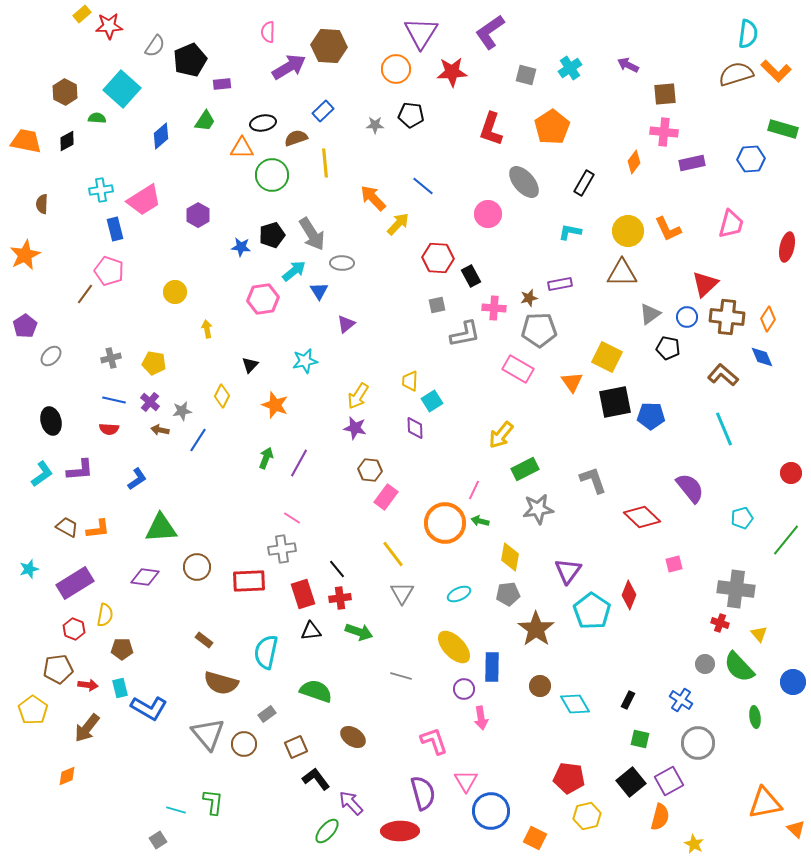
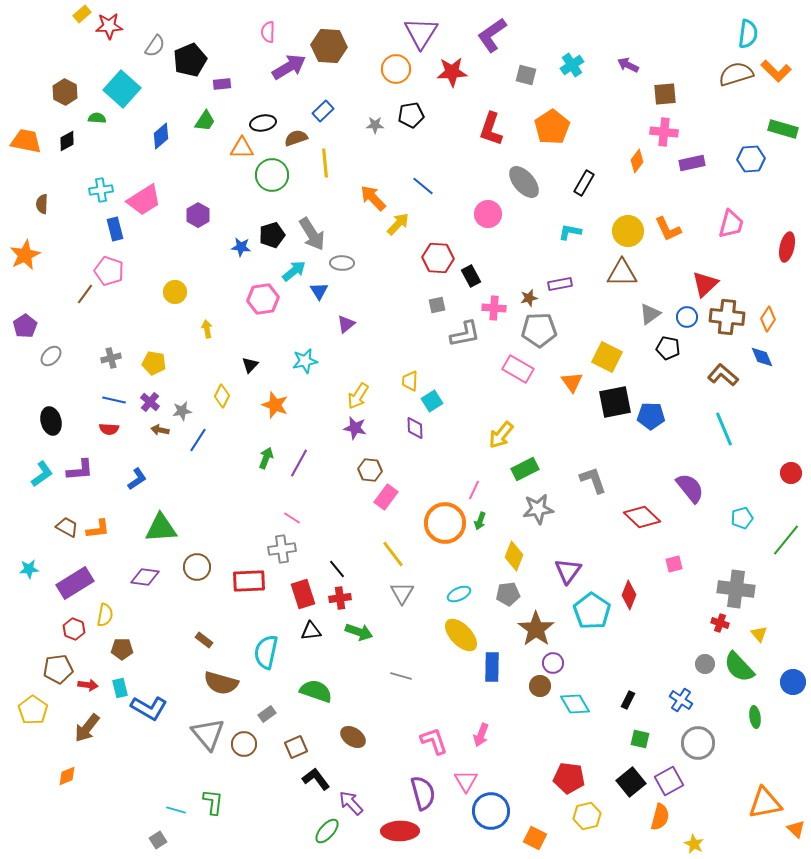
purple L-shape at (490, 32): moved 2 px right, 3 px down
cyan cross at (570, 68): moved 2 px right, 3 px up
black pentagon at (411, 115): rotated 15 degrees counterclockwise
orange diamond at (634, 162): moved 3 px right, 1 px up
green arrow at (480, 521): rotated 84 degrees counterclockwise
yellow diamond at (510, 557): moved 4 px right, 1 px up; rotated 12 degrees clockwise
cyan star at (29, 569): rotated 12 degrees clockwise
yellow ellipse at (454, 647): moved 7 px right, 12 px up
purple circle at (464, 689): moved 89 px right, 26 px up
pink arrow at (481, 718): moved 17 px down; rotated 30 degrees clockwise
